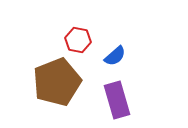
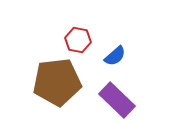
brown pentagon: rotated 15 degrees clockwise
purple rectangle: rotated 30 degrees counterclockwise
